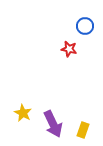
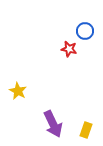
blue circle: moved 5 px down
yellow star: moved 5 px left, 22 px up
yellow rectangle: moved 3 px right
